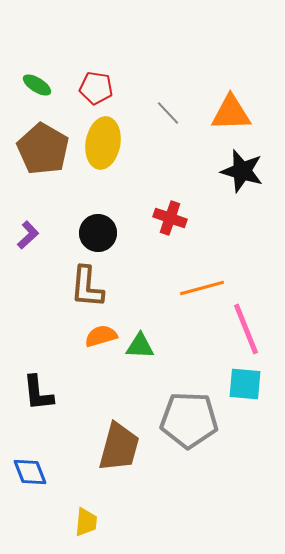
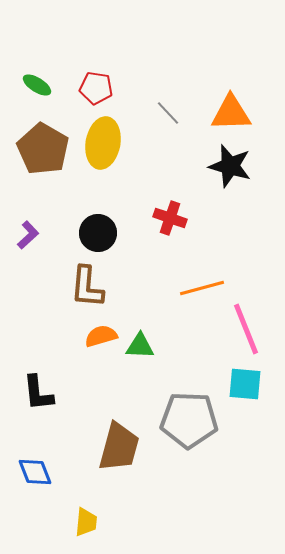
black star: moved 12 px left, 5 px up
blue diamond: moved 5 px right
